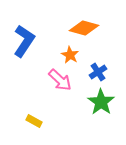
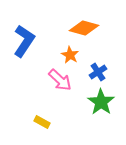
yellow rectangle: moved 8 px right, 1 px down
